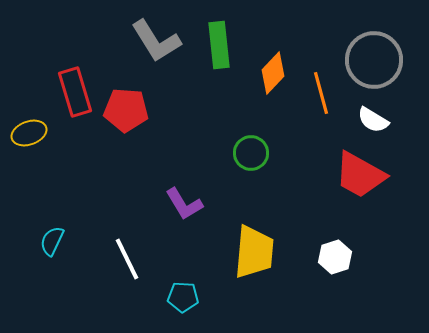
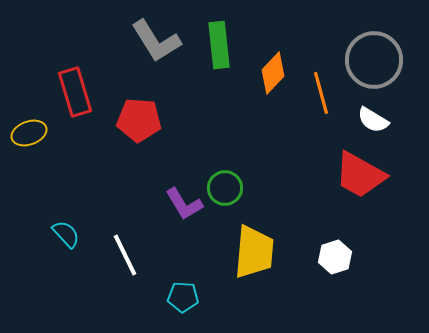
red pentagon: moved 13 px right, 10 px down
green circle: moved 26 px left, 35 px down
cyan semicircle: moved 14 px right, 7 px up; rotated 112 degrees clockwise
white line: moved 2 px left, 4 px up
